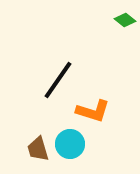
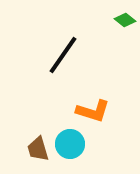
black line: moved 5 px right, 25 px up
